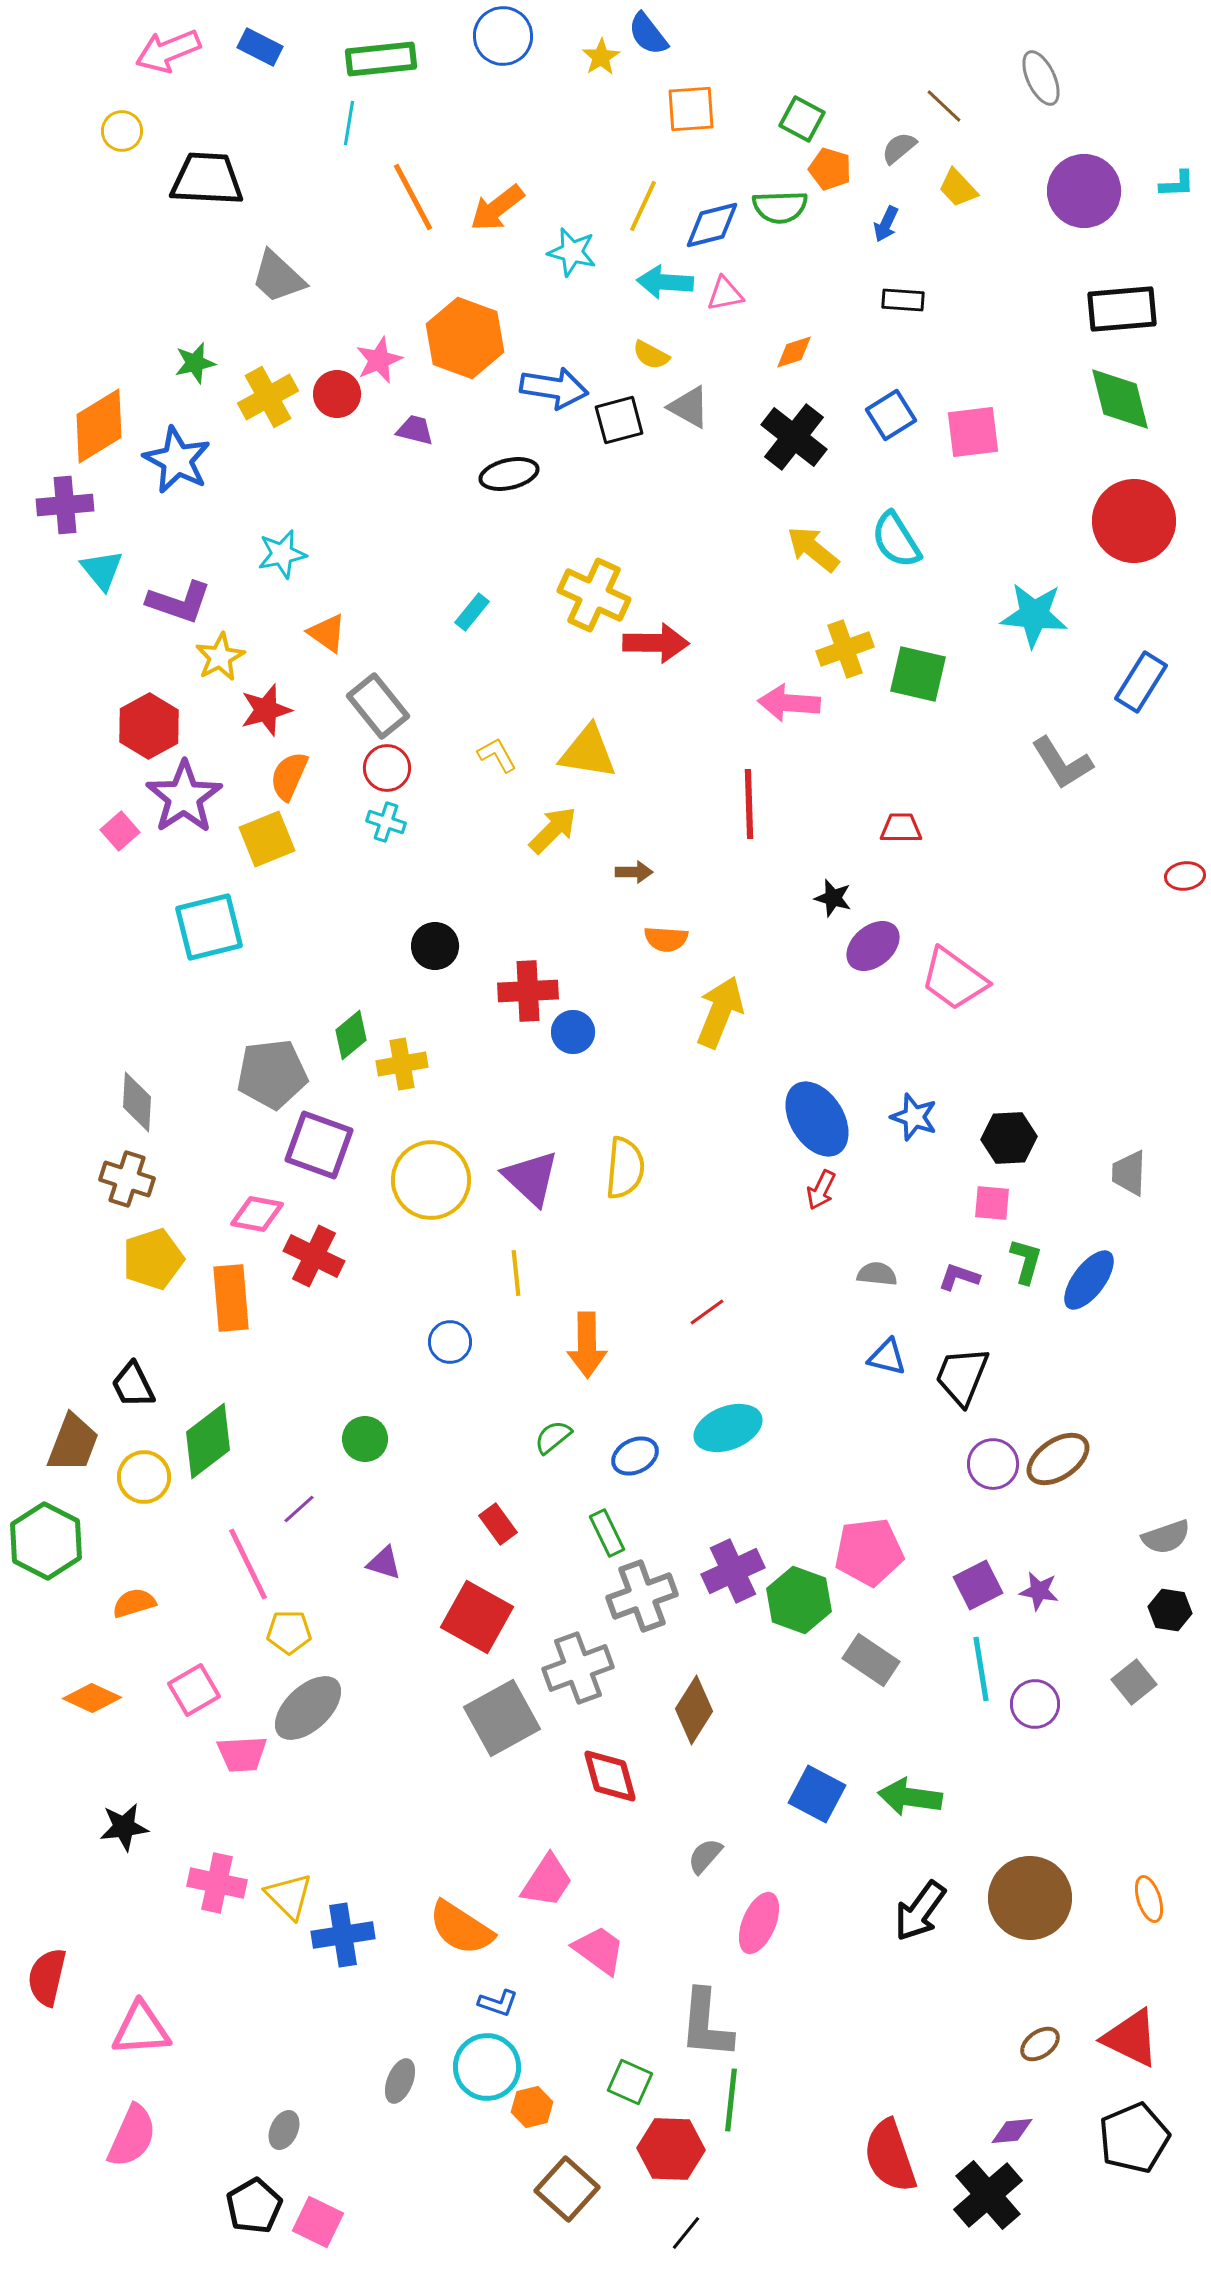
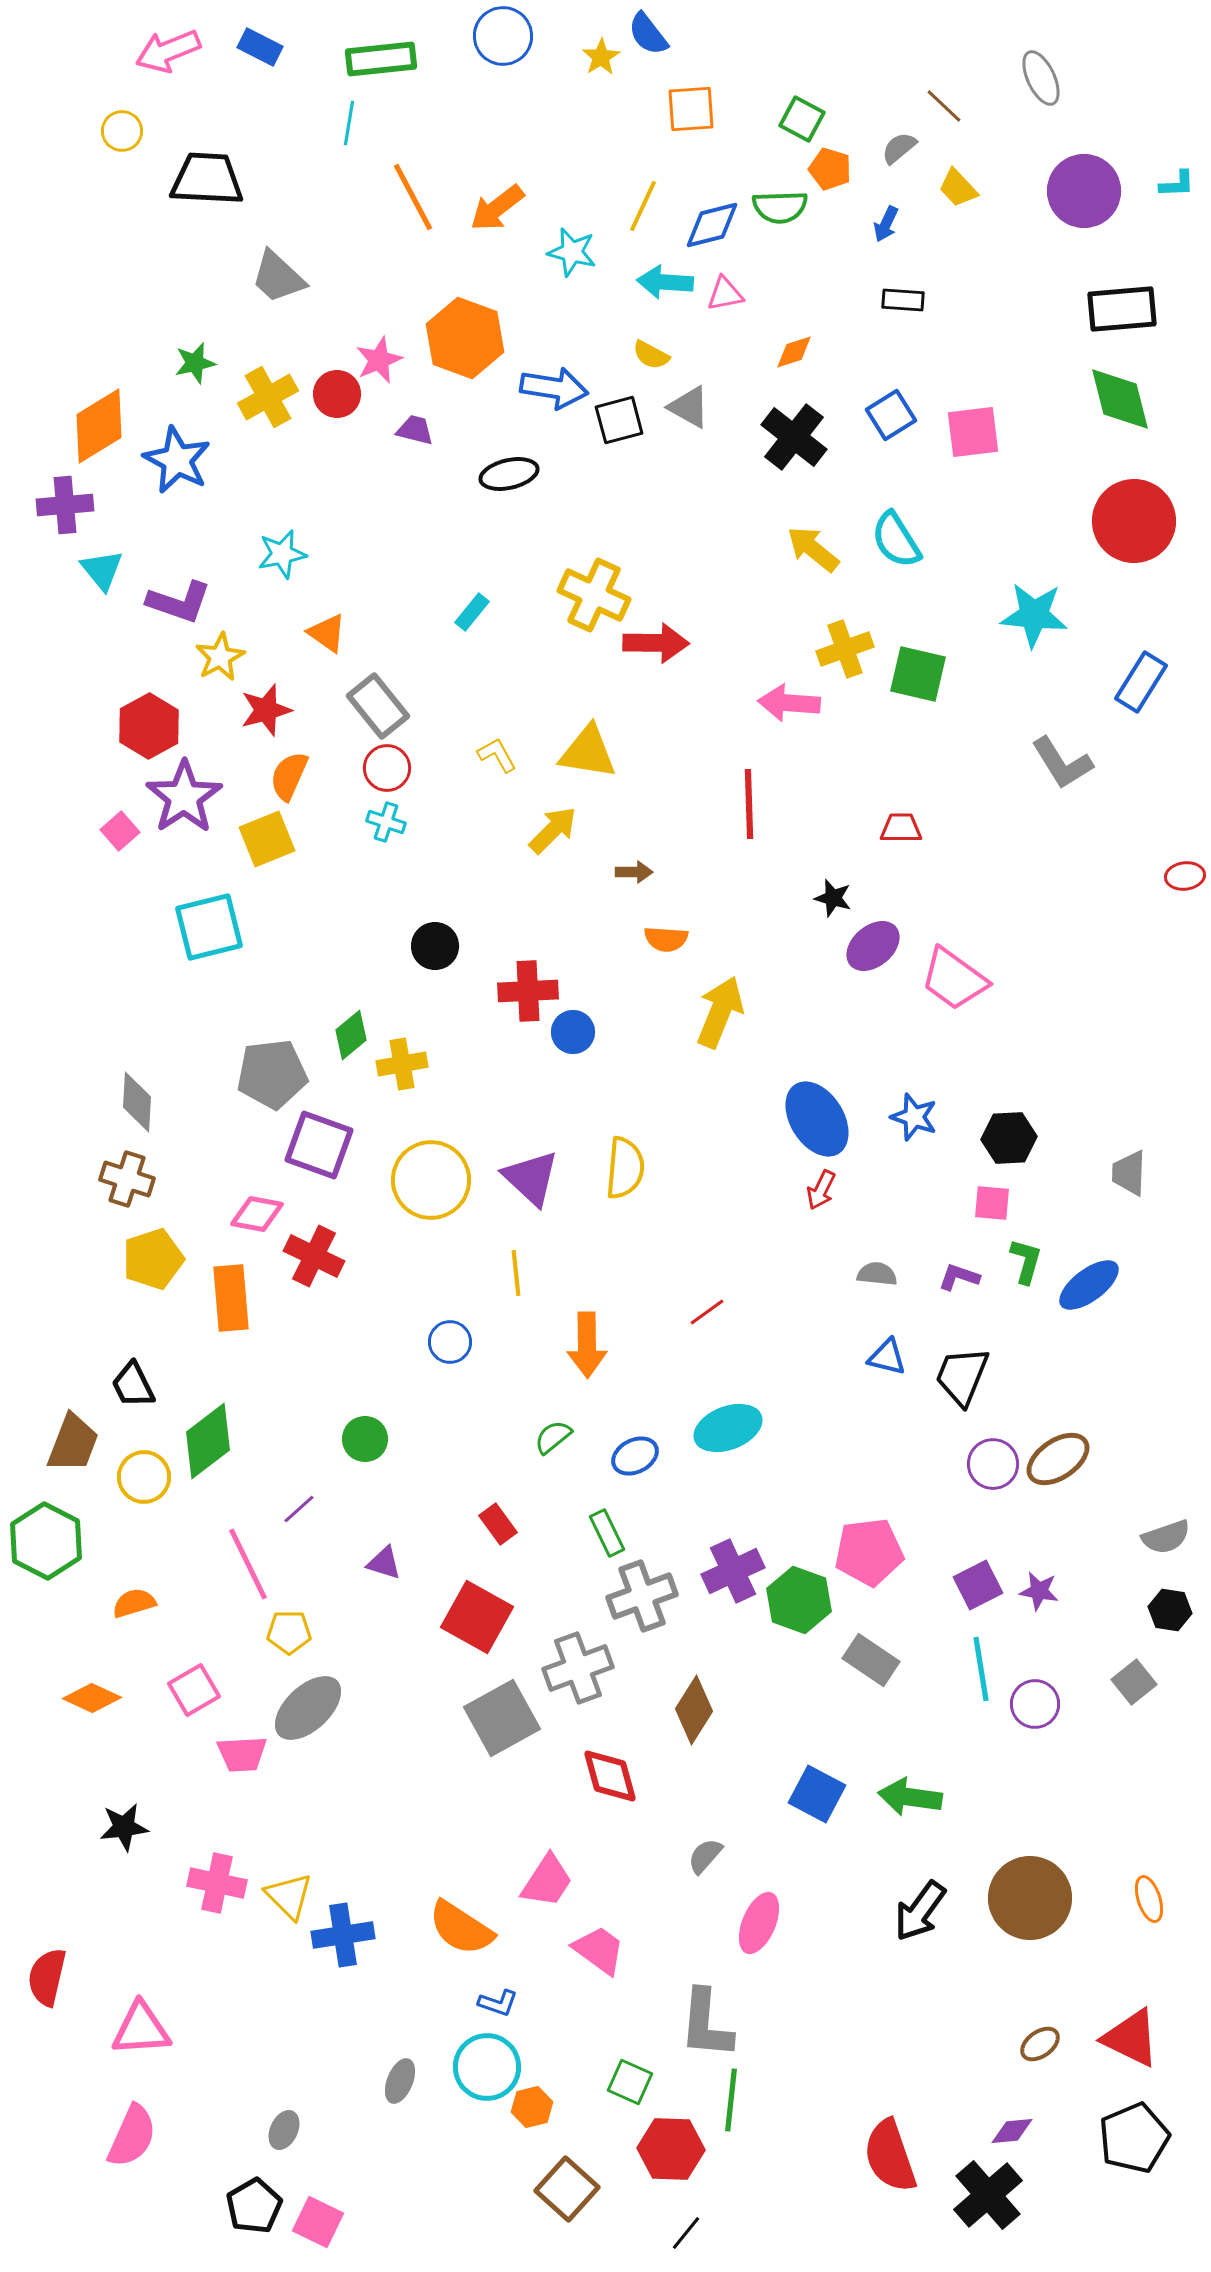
blue ellipse at (1089, 1280): moved 5 px down; rotated 16 degrees clockwise
